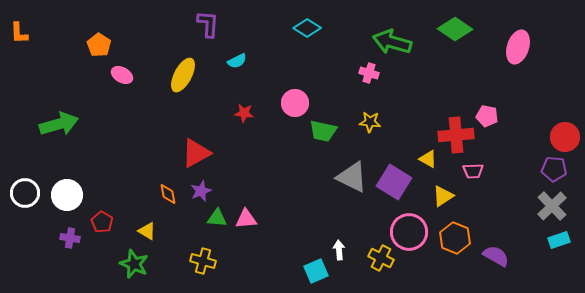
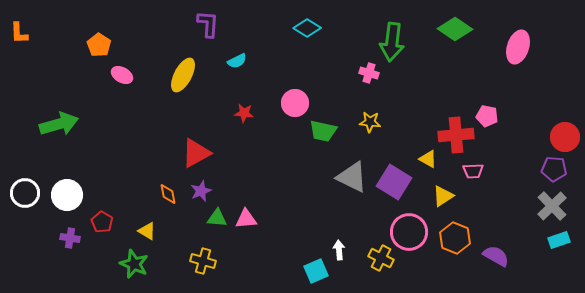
green arrow at (392, 42): rotated 99 degrees counterclockwise
